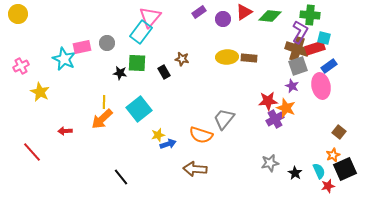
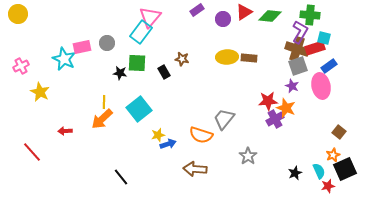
purple rectangle at (199, 12): moved 2 px left, 2 px up
gray star at (270, 163): moved 22 px left, 7 px up; rotated 24 degrees counterclockwise
black star at (295, 173): rotated 16 degrees clockwise
